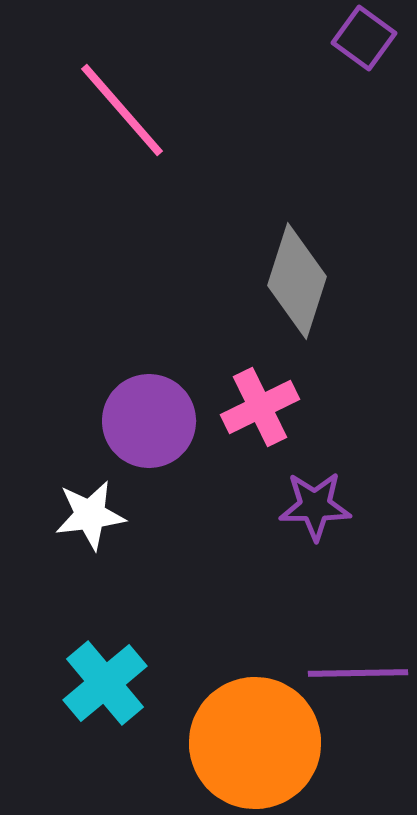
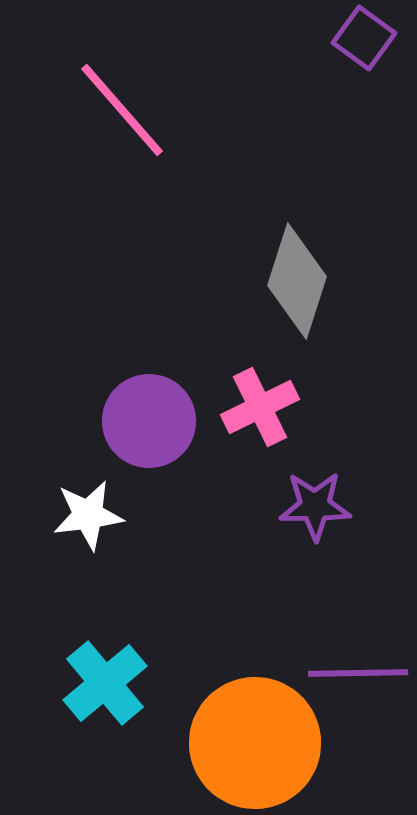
white star: moved 2 px left
